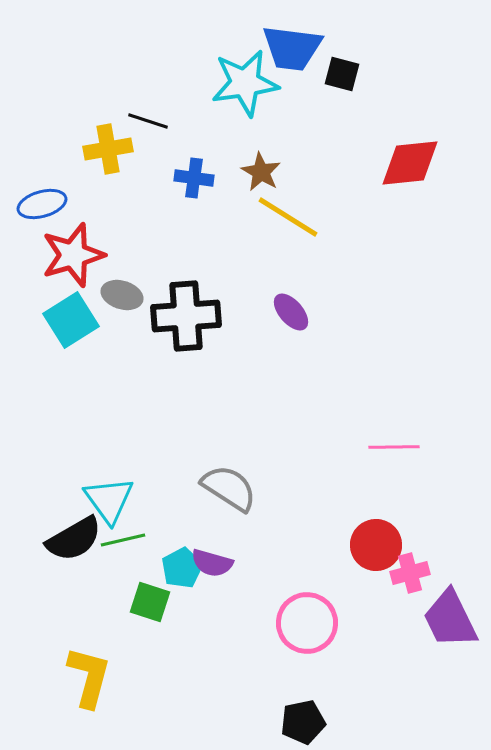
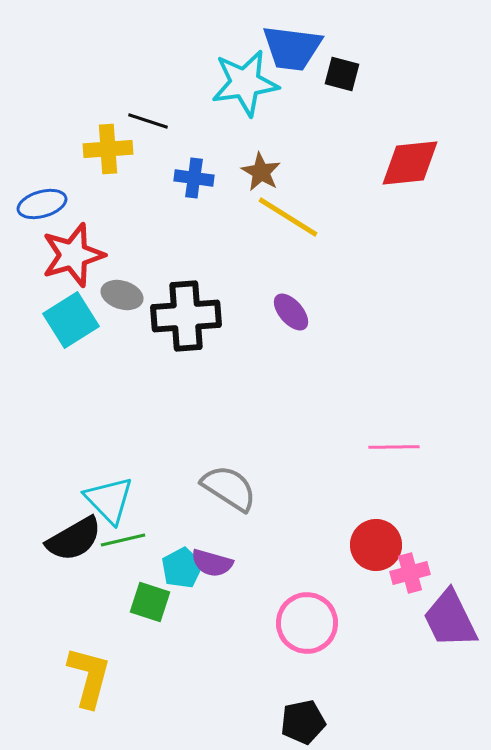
yellow cross: rotated 6 degrees clockwise
cyan triangle: rotated 8 degrees counterclockwise
